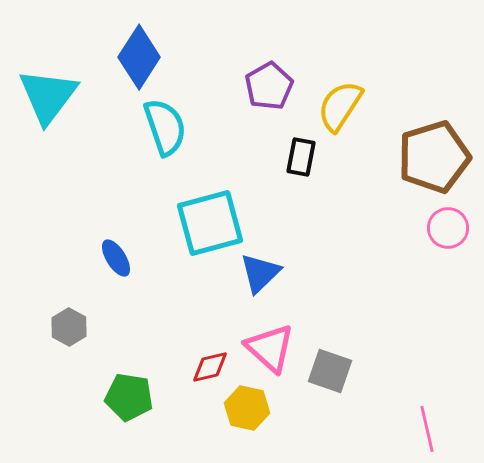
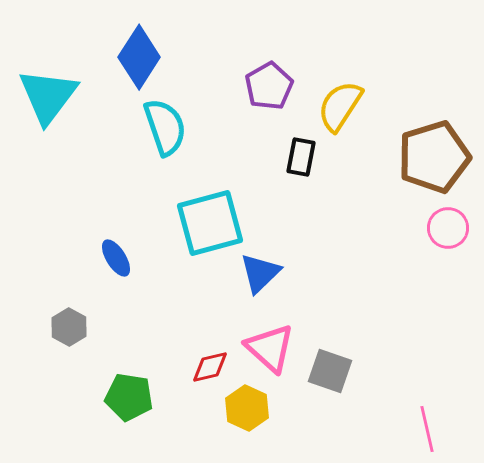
yellow hexagon: rotated 12 degrees clockwise
